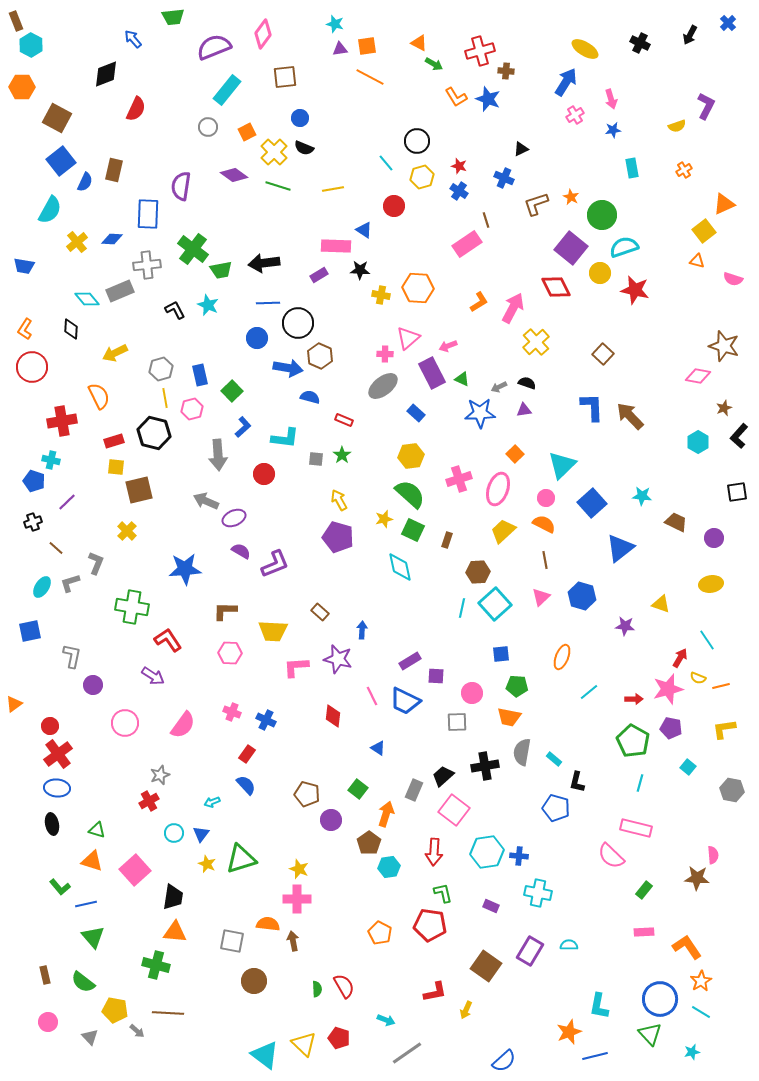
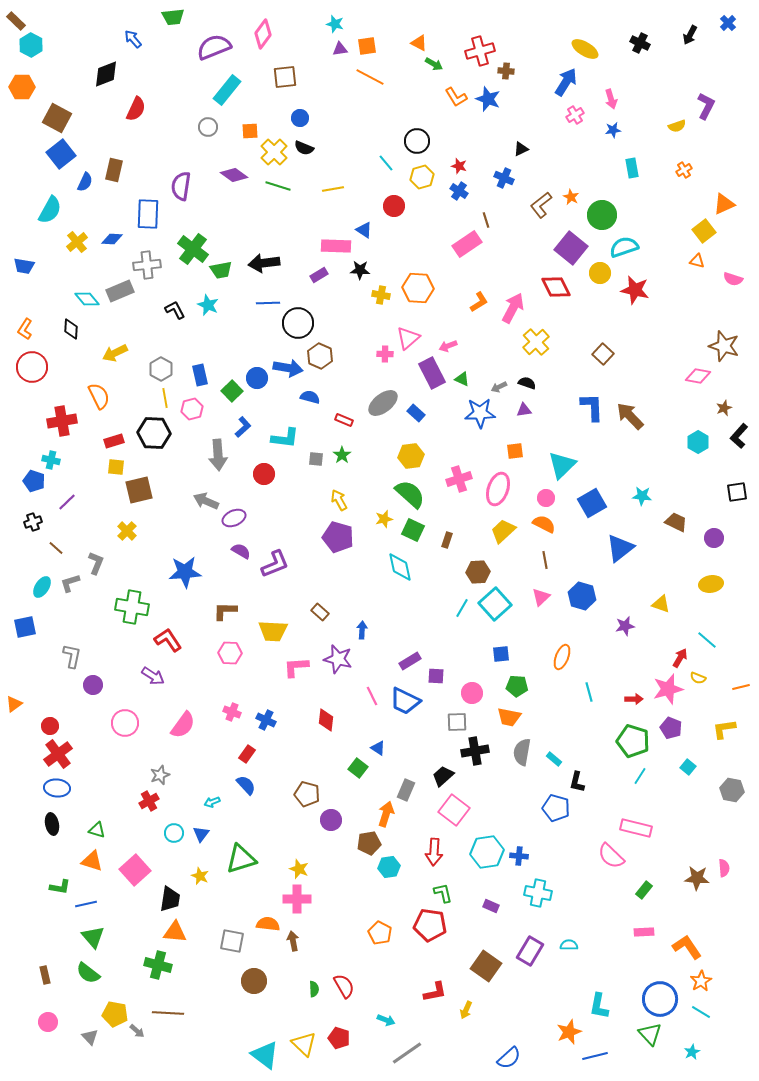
brown rectangle at (16, 21): rotated 24 degrees counterclockwise
orange square at (247, 132): moved 3 px right, 1 px up; rotated 24 degrees clockwise
blue square at (61, 161): moved 7 px up
brown L-shape at (536, 204): moved 5 px right, 1 px down; rotated 20 degrees counterclockwise
blue circle at (257, 338): moved 40 px down
gray hexagon at (161, 369): rotated 15 degrees counterclockwise
gray ellipse at (383, 386): moved 17 px down
black hexagon at (154, 433): rotated 12 degrees counterclockwise
orange square at (515, 454): moved 3 px up; rotated 36 degrees clockwise
blue square at (592, 503): rotated 12 degrees clockwise
blue star at (185, 569): moved 3 px down
cyan line at (462, 608): rotated 18 degrees clockwise
purple star at (625, 626): rotated 18 degrees counterclockwise
blue square at (30, 631): moved 5 px left, 4 px up
cyan line at (707, 640): rotated 15 degrees counterclockwise
orange line at (721, 686): moved 20 px right, 1 px down
cyan line at (589, 692): rotated 66 degrees counterclockwise
red diamond at (333, 716): moved 7 px left, 4 px down
purple pentagon at (671, 728): rotated 10 degrees clockwise
green pentagon at (633, 741): rotated 12 degrees counterclockwise
black cross at (485, 766): moved 10 px left, 15 px up
cyan line at (640, 783): moved 7 px up; rotated 18 degrees clockwise
green square at (358, 789): moved 21 px up
gray rectangle at (414, 790): moved 8 px left
brown pentagon at (369, 843): rotated 25 degrees clockwise
pink semicircle at (713, 855): moved 11 px right, 13 px down
yellow star at (207, 864): moved 7 px left, 12 px down
green L-shape at (60, 887): rotated 40 degrees counterclockwise
black trapezoid at (173, 897): moved 3 px left, 2 px down
green cross at (156, 965): moved 2 px right
green semicircle at (83, 982): moved 5 px right, 9 px up
green semicircle at (317, 989): moved 3 px left
yellow pentagon at (115, 1010): moved 4 px down
cyan star at (692, 1052): rotated 14 degrees counterclockwise
blue semicircle at (504, 1061): moved 5 px right, 3 px up
